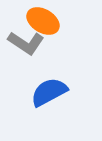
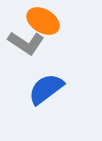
blue semicircle: moved 3 px left, 3 px up; rotated 9 degrees counterclockwise
